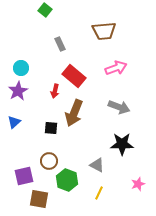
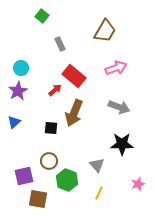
green square: moved 3 px left, 6 px down
brown trapezoid: moved 1 px right; rotated 55 degrees counterclockwise
red arrow: moved 1 px up; rotated 144 degrees counterclockwise
gray triangle: rotated 21 degrees clockwise
brown square: moved 1 px left
